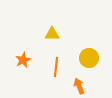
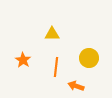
orange star: rotated 14 degrees counterclockwise
orange arrow: moved 3 px left; rotated 49 degrees counterclockwise
